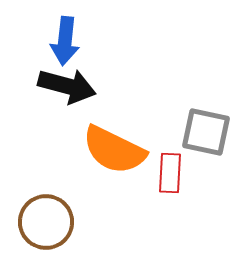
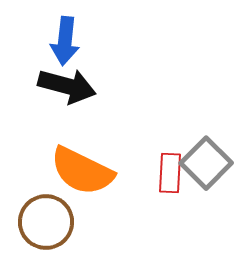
gray square: moved 31 px down; rotated 33 degrees clockwise
orange semicircle: moved 32 px left, 21 px down
